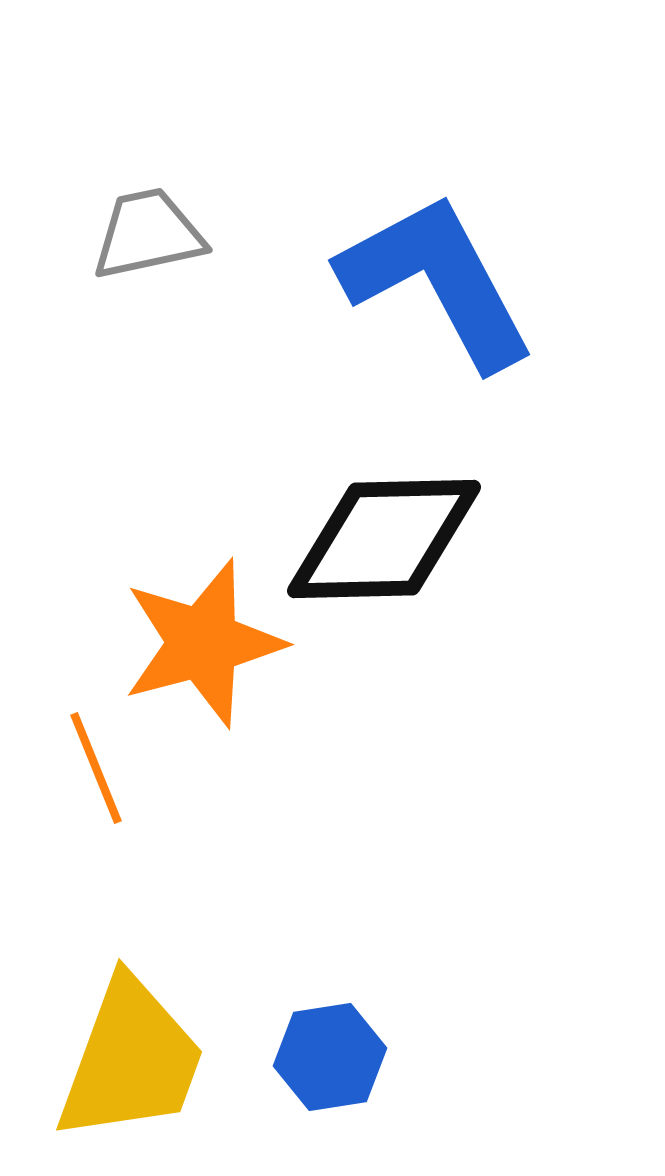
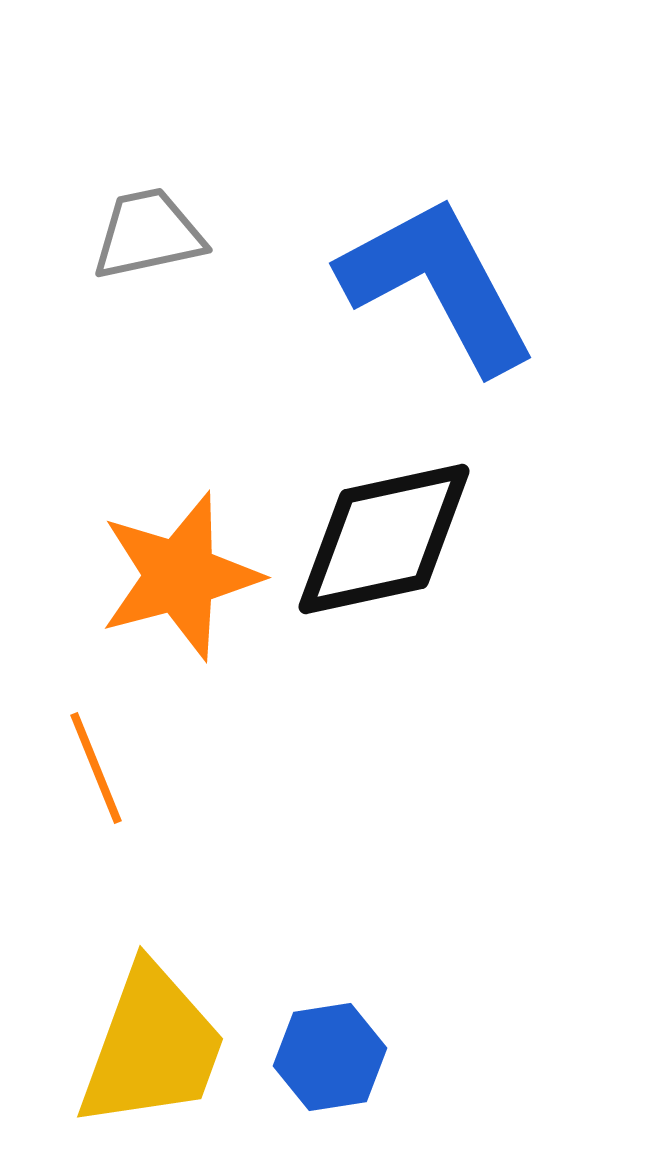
blue L-shape: moved 1 px right, 3 px down
black diamond: rotated 11 degrees counterclockwise
orange star: moved 23 px left, 67 px up
yellow trapezoid: moved 21 px right, 13 px up
